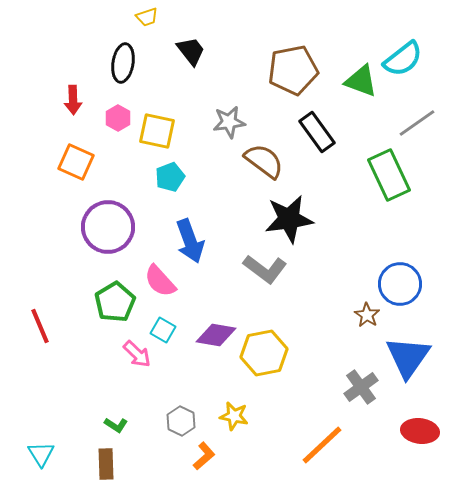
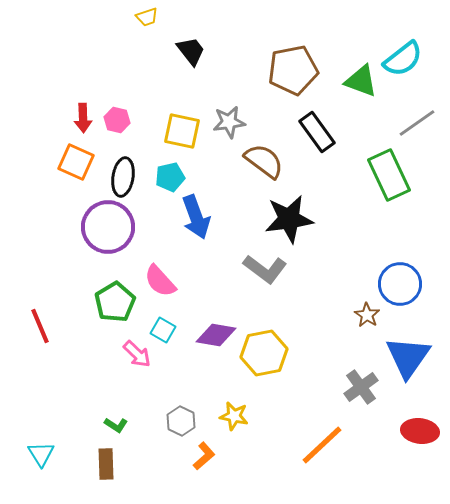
black ellipse: moved 114 px down
red arrow: moved 10 px right, 18 px down
pink hexagon: moved 1 px left, 2 px down; rotated 15 degrees counterclockwise
yellow square: moved 25 px right
cyan pentagon: rotated 8 degrees clockwise
blue arrow: moved 6 px right, 24 px up
